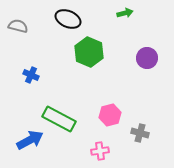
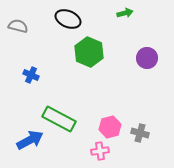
pink hexagon: moved 12 px down
